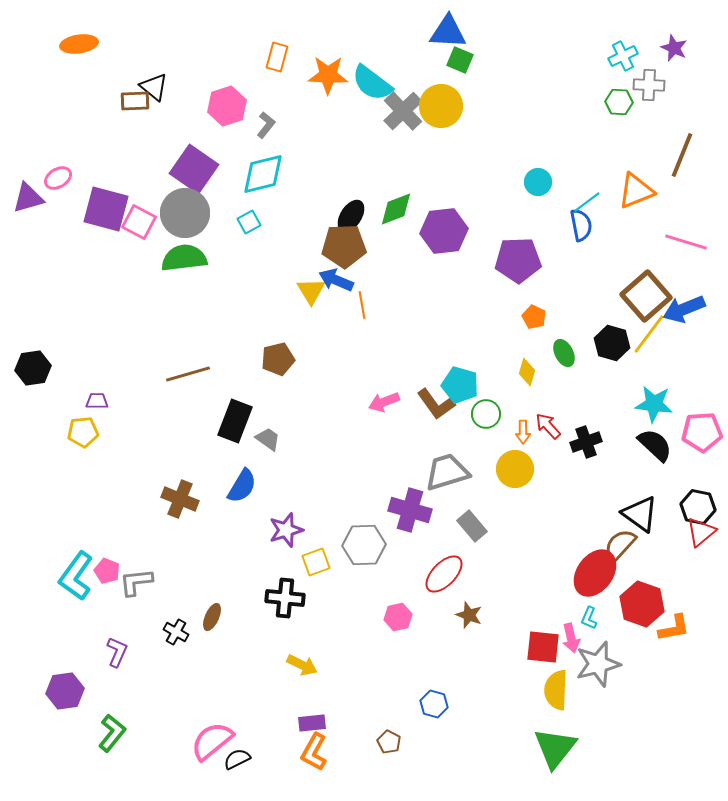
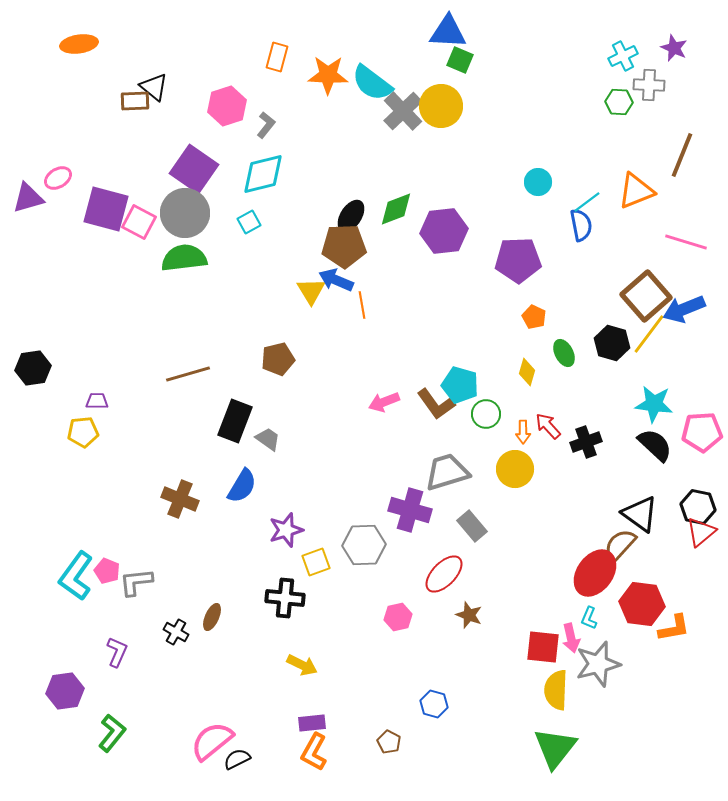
red hexagon at (642, 604): rotated 12 degrees counterclockwise
